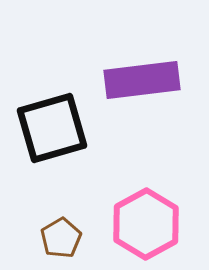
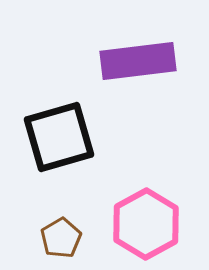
purple rectangle: moved 4 px left, 19 px up
black square: moved 7 px right, 9 px down
